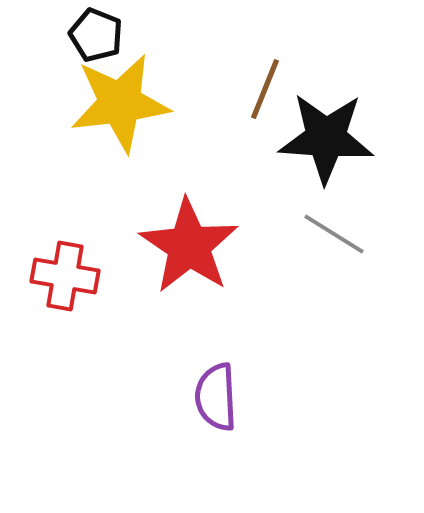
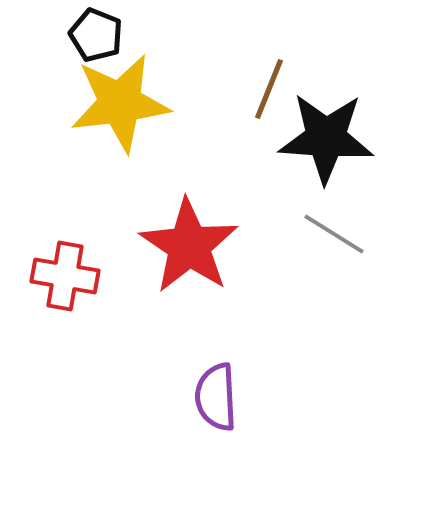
brown line: moved 4 px right
